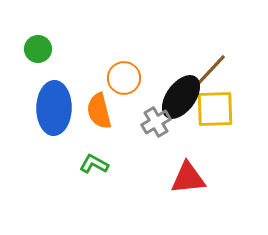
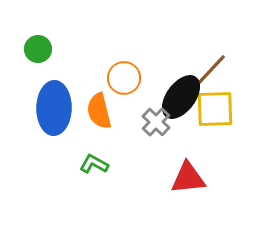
gray cross: rotated 16 degrees counterclockwise
